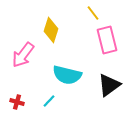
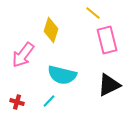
yellow line: rotated 14 degrees counterclockwise
cyan semicircle: moved 5 px left
black triangle: rotated 10 degrees clockwise
